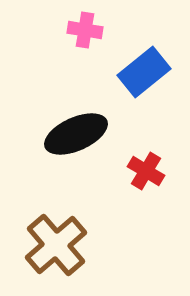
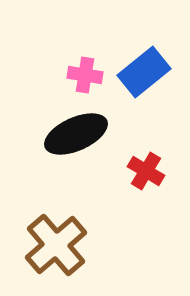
pink cross: moved 45 px down
